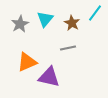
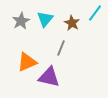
gray star: moved 1 px right, 3 px up
gray line: moved 7 px left; rotated 56 degrees counterclockwise
